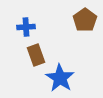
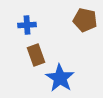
brown pentagon: rotated 25 degrees counterclockwise
blue cross: moved 1 px right, 2 px up
